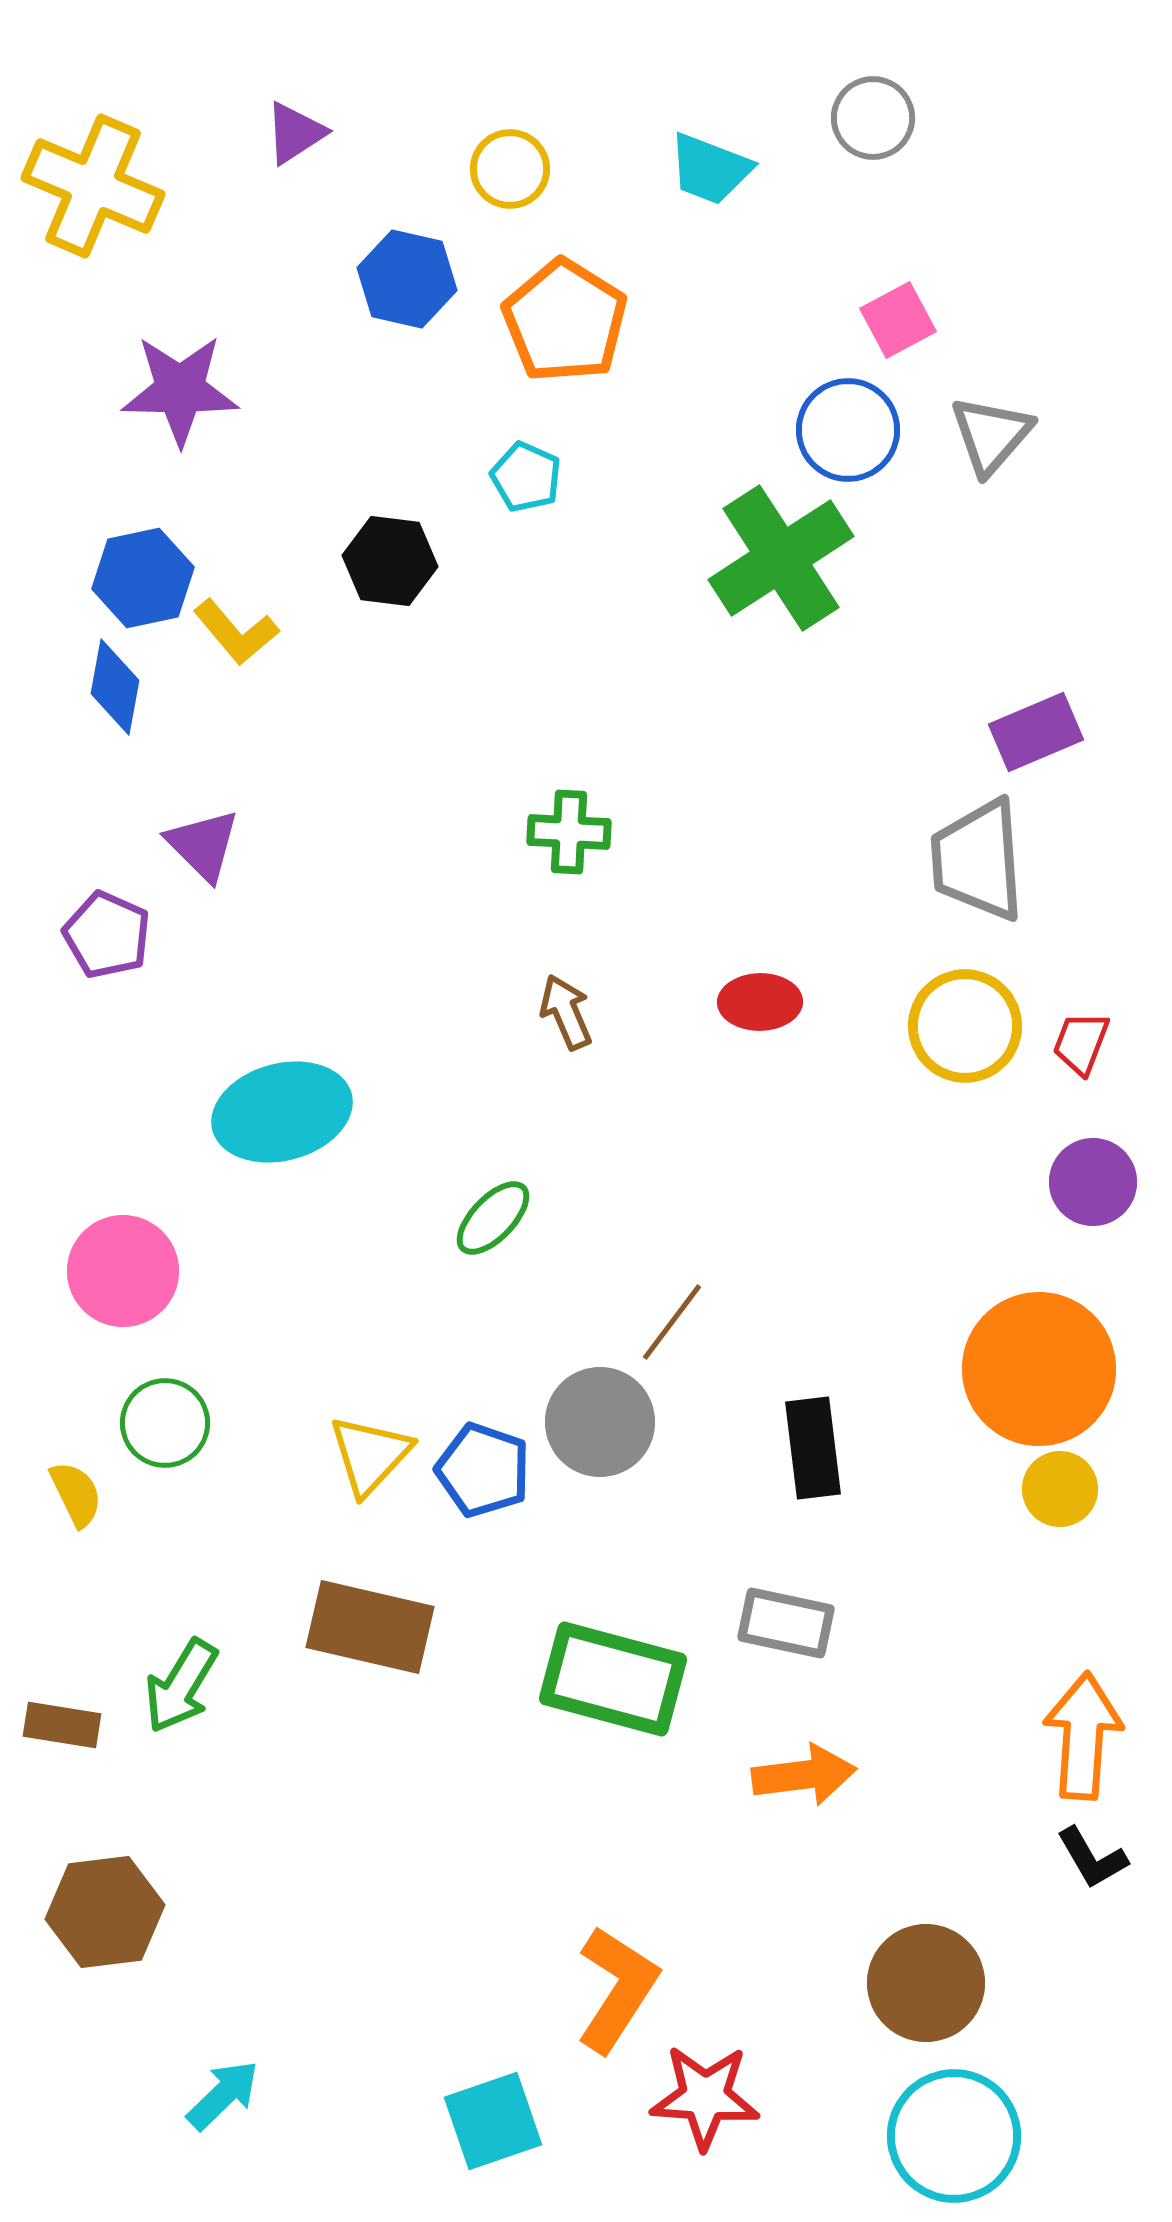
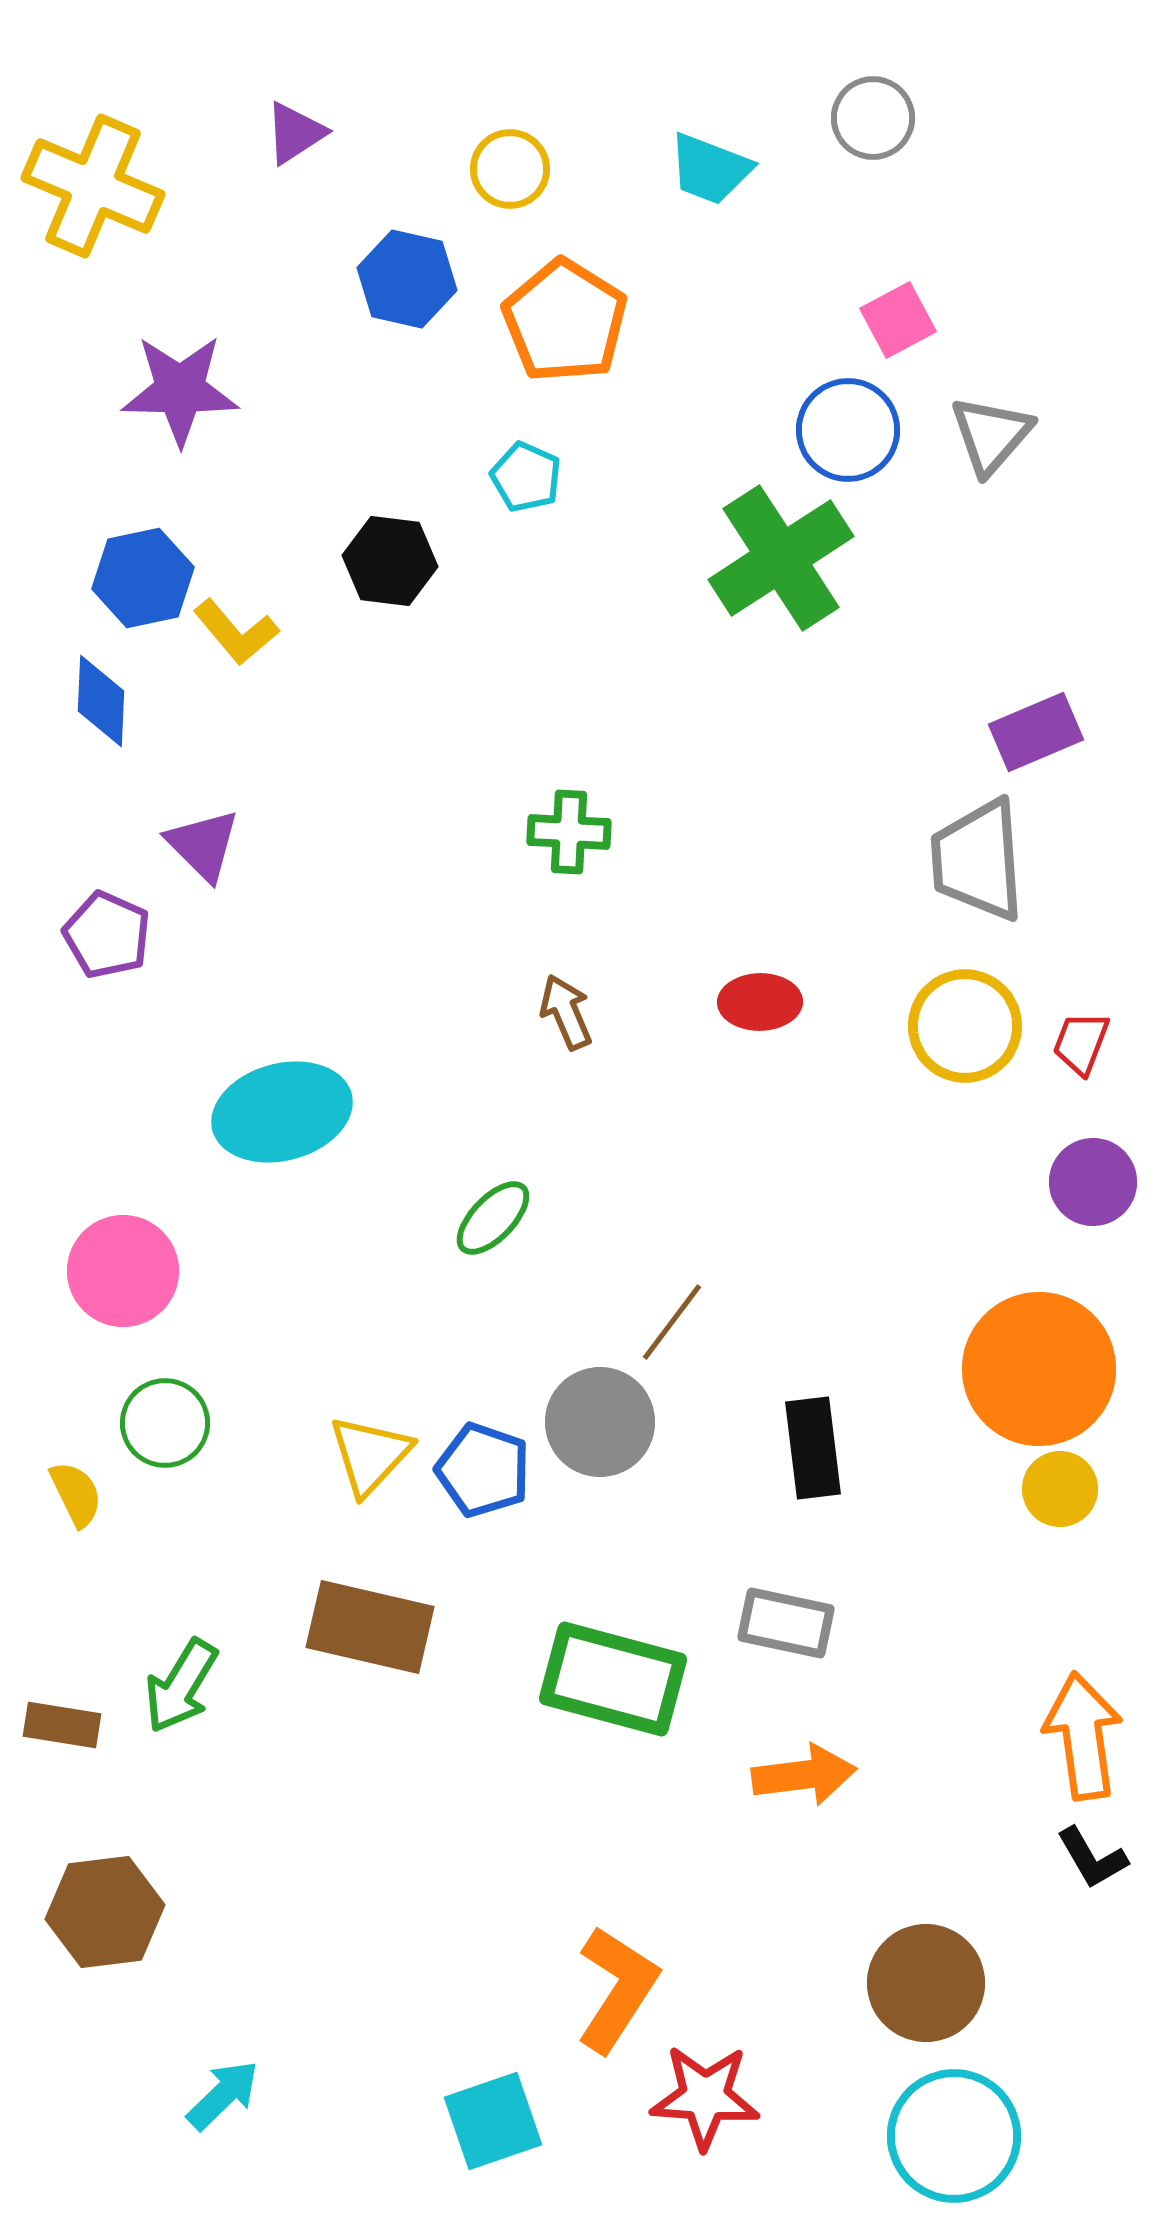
blue diamond at (115, 687): moved 14 px left, 14 px down; rotated 8 degrees counterclockwise
orange arrow at (1083, 1736): rotated 12 degrees counterclockwise
